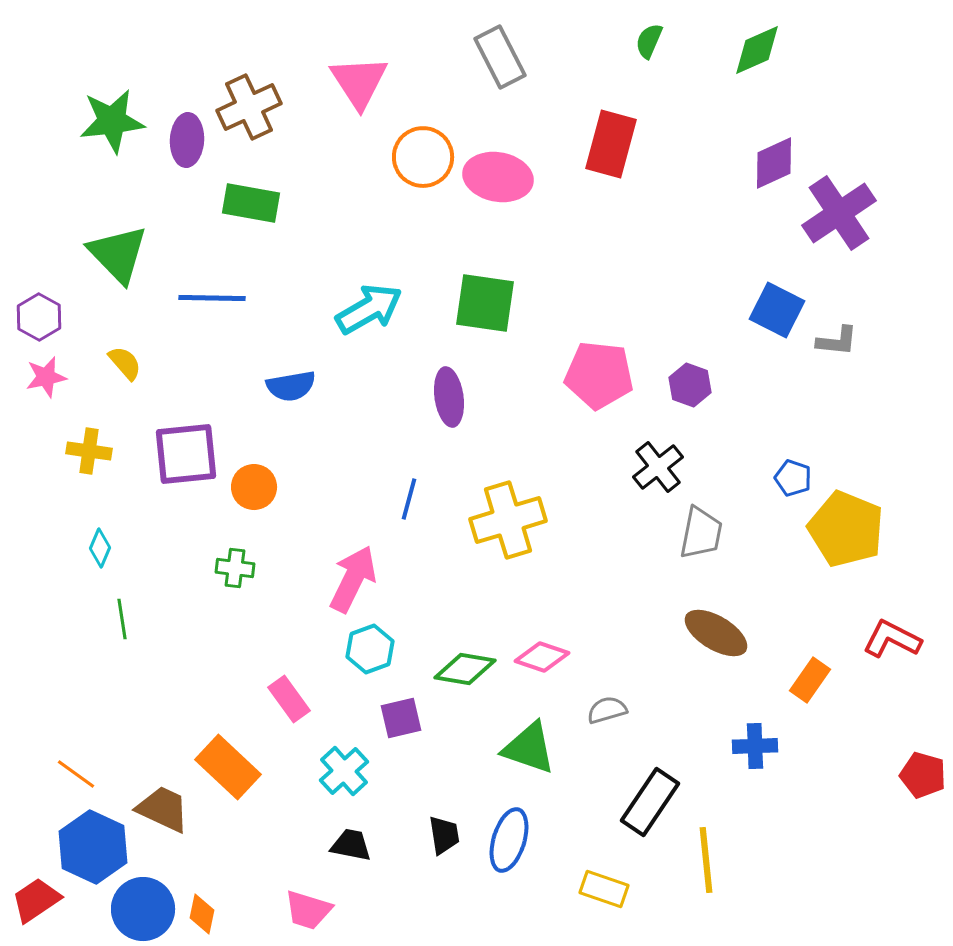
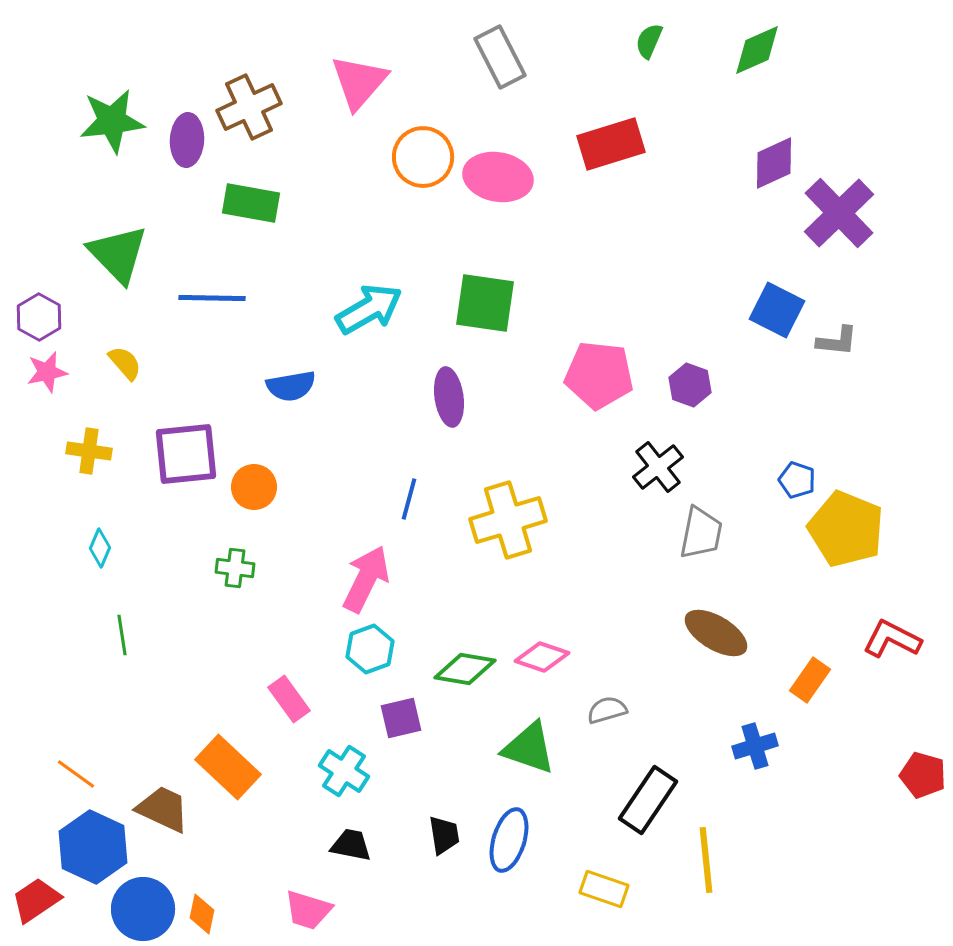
pink triangle at (359, 82): rotated 14 degrees clockwise
red rectangle at (611, 144): rotated 58 degrees clockwise
purple cross at (839, 213): rotated 10 degrees counterclockwise
pink star at (46, 377): moved 1 px right, 5 px up
blue pentagon at (793, 478): moved 4 px right, 2 px down
pink arrow at (353, 579): moved 13 px right
green line at (122, 619): moved 16 px down
blue cross at (755, 746): rotated 15 degrees counterclockwise
cyan cross at (344, 771): rotated 15 degrees counterclockwise
black rectangle at (650, 802): moved 2 px left, 2 px up
